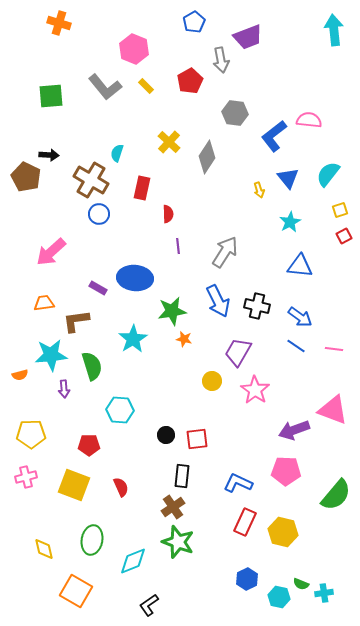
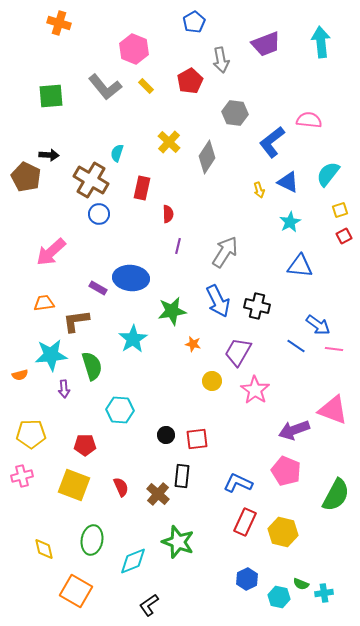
cyan arrow at (334, 30): moved 13 px left, 12 px down
purple trapezoid at (248, 37): moved 18 px right, 7 px down
blue L-shape at (274, 136): moved 2 px left, 6 px down
blue triangle at (288, 178): moved 4 px down; rotated 25 degrees counterclockwise
purple line at (178, 246): rotated 21 degrees clockwise
blue ellipse at (135, 278): moved 4 px left
blue arrow at (300, 317): moved 18 px right, 8 px down
orange star at (184, 339): moved 9 px right, 5 px down
red pentagon at (89, 445): moved 4 px left
pink pentagon at (286, 471): rotated 20 degrees clockwise
pink cross at (26, 477): moved 4 px left, 1 px up
green semicircle at (336, 495): rotated 12 degrees counterclockwise
brown cross at (173, 507): moved 15 px left, 13 px up; rotated 15 degrees counterclockwise
